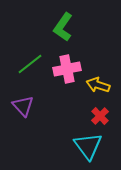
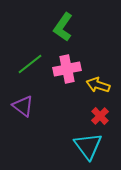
purple triangle: rotated 10 degrees counterclockwise
